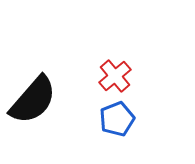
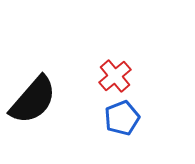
blue pentagon: moved 5 px right, 1 px up
